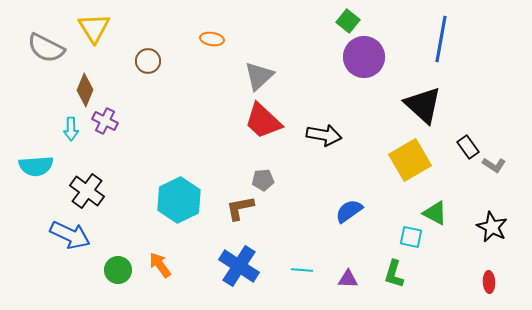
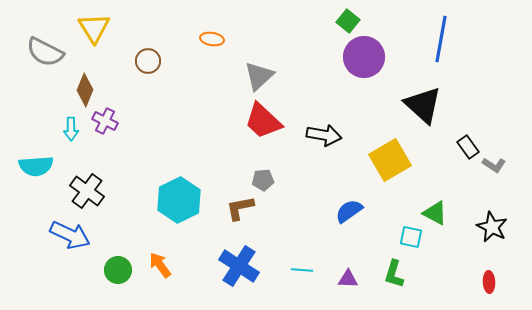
gray semicircle: moved 1 px left, 4 px down
yellow square: moved 20 px left
